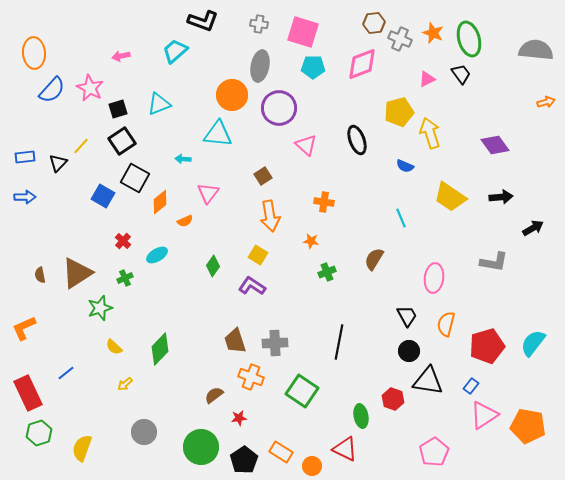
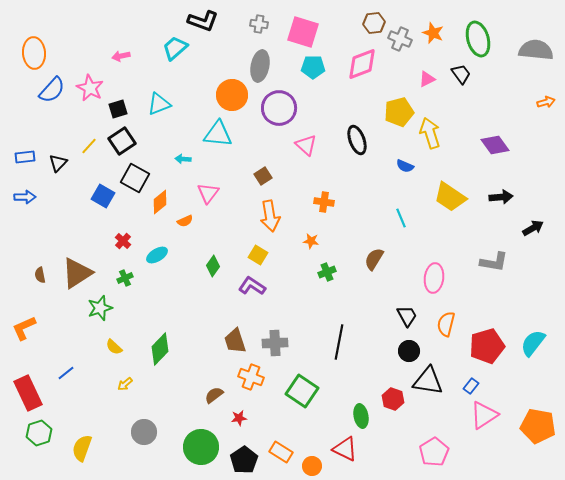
green ellipse at (469, 39): moved 9 px right
cyan trapezoid at (175, 51): moved 3 px up
yellow line at (81, 146): moved 8 px right
orange pentagon at (528, 426): moved 10 px right
